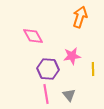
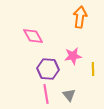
orange arrow: rotated 10 degrees counterclockwise
pink star: moved 1 px right
